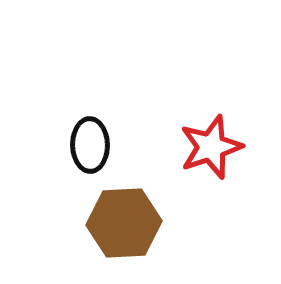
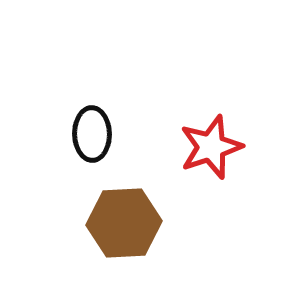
black ellipse: moved 2 px right, 11 px up
